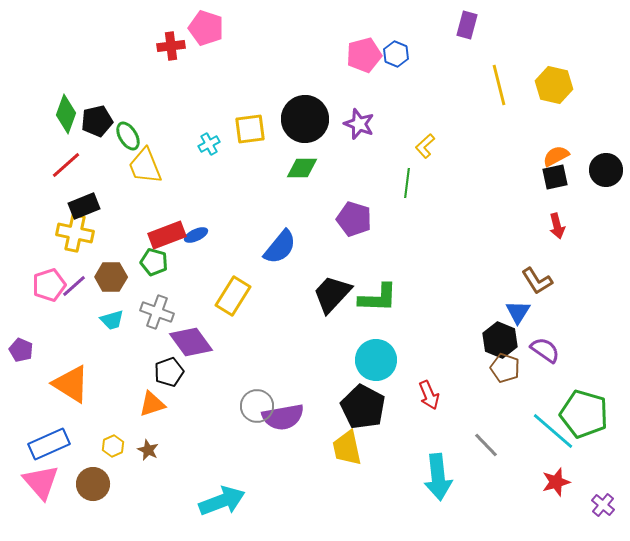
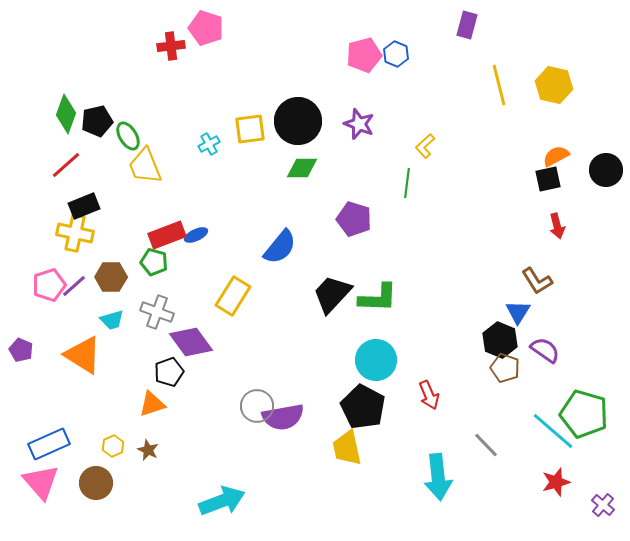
black circle at (305, 119): moved 7 px left, 2 px down
black square at (555, 177): moved 7 px left, 2 px down
orange triangle at (71, 384): moved 12 px right, 29 px up
brown circle at (93, 484): moved 3 px right, 1 px up
